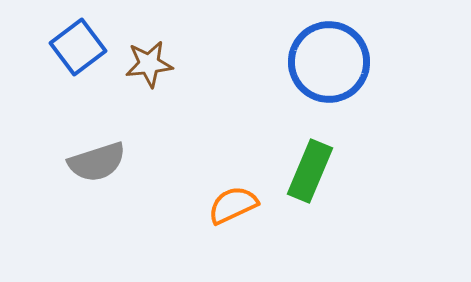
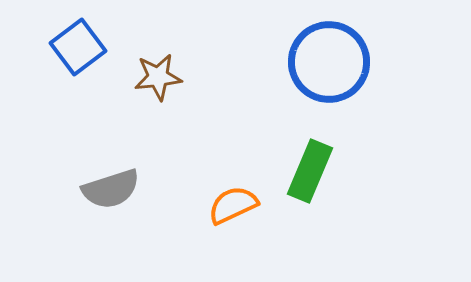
brown star: moved 9 px right, 13 px down
gray semicircle: moved 14 px right, 27 px down
